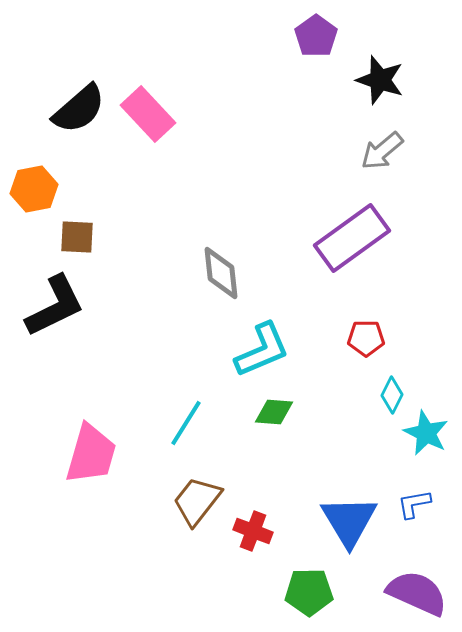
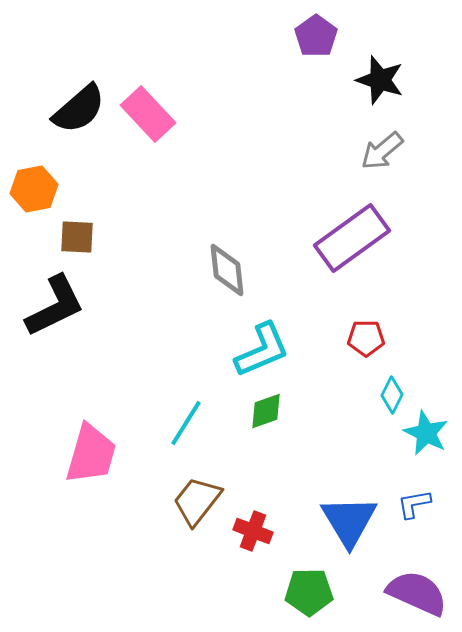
gray diamond: moved 6 px right, 3 px up
green diamond: moved 8 px left, 1 px up; rotated 24 degrees counterclockwise
